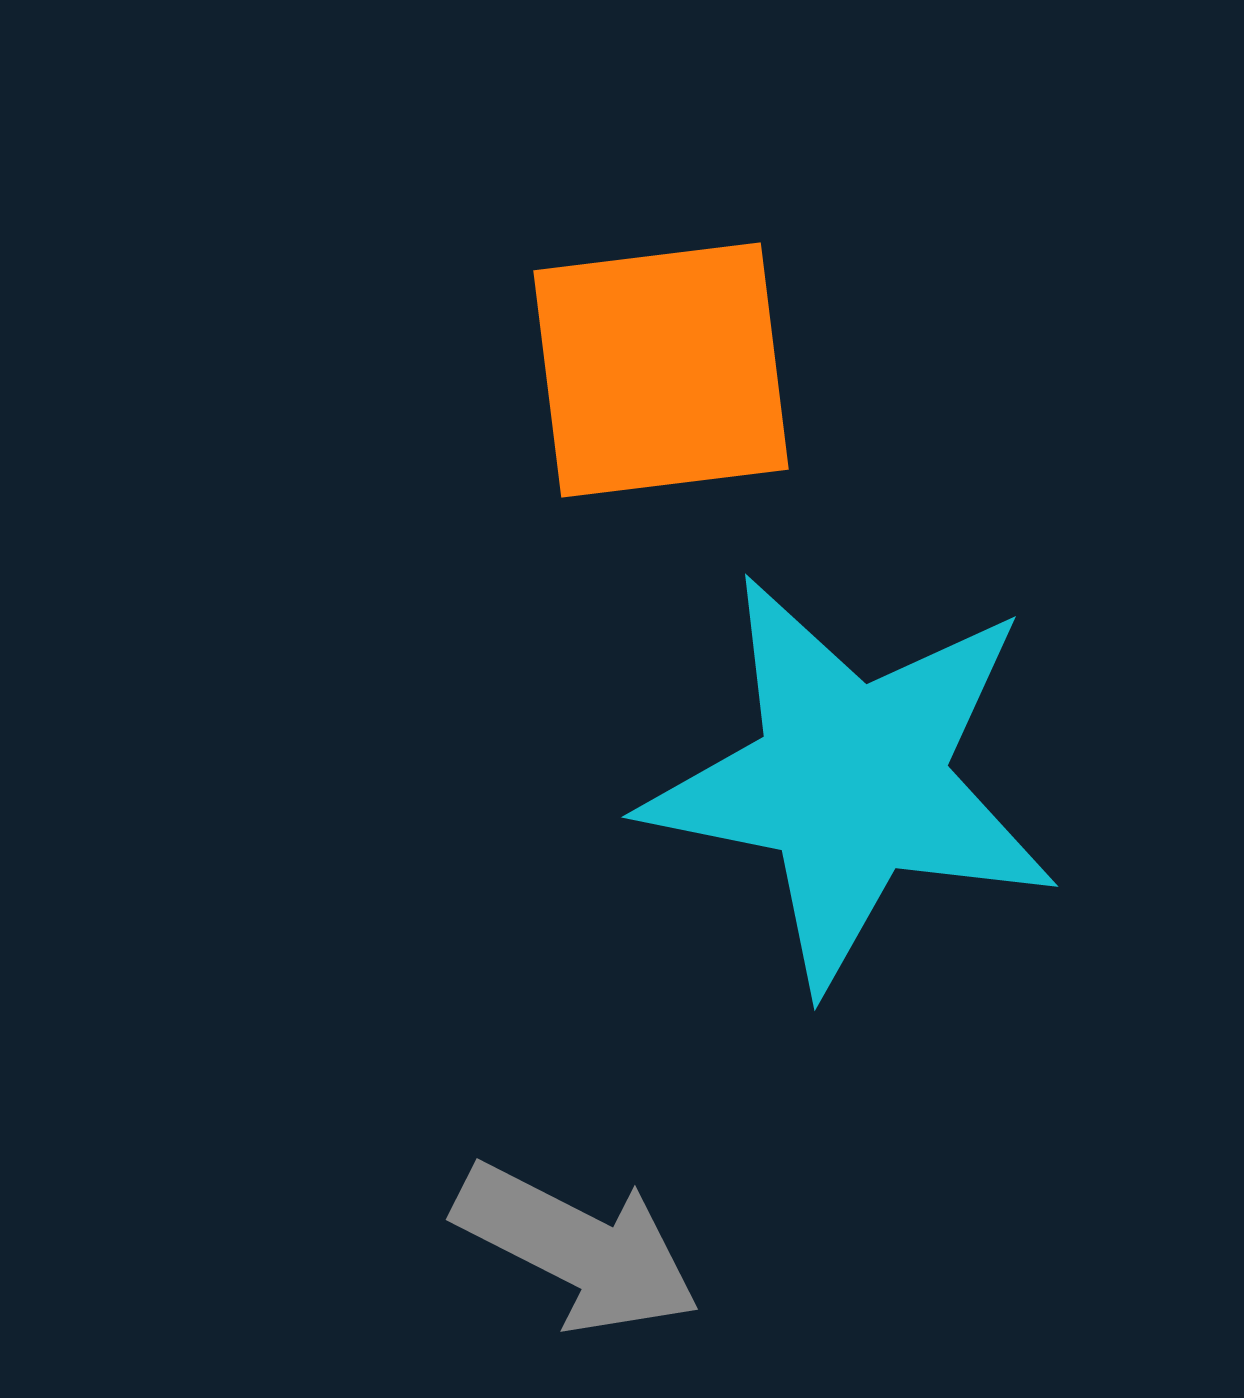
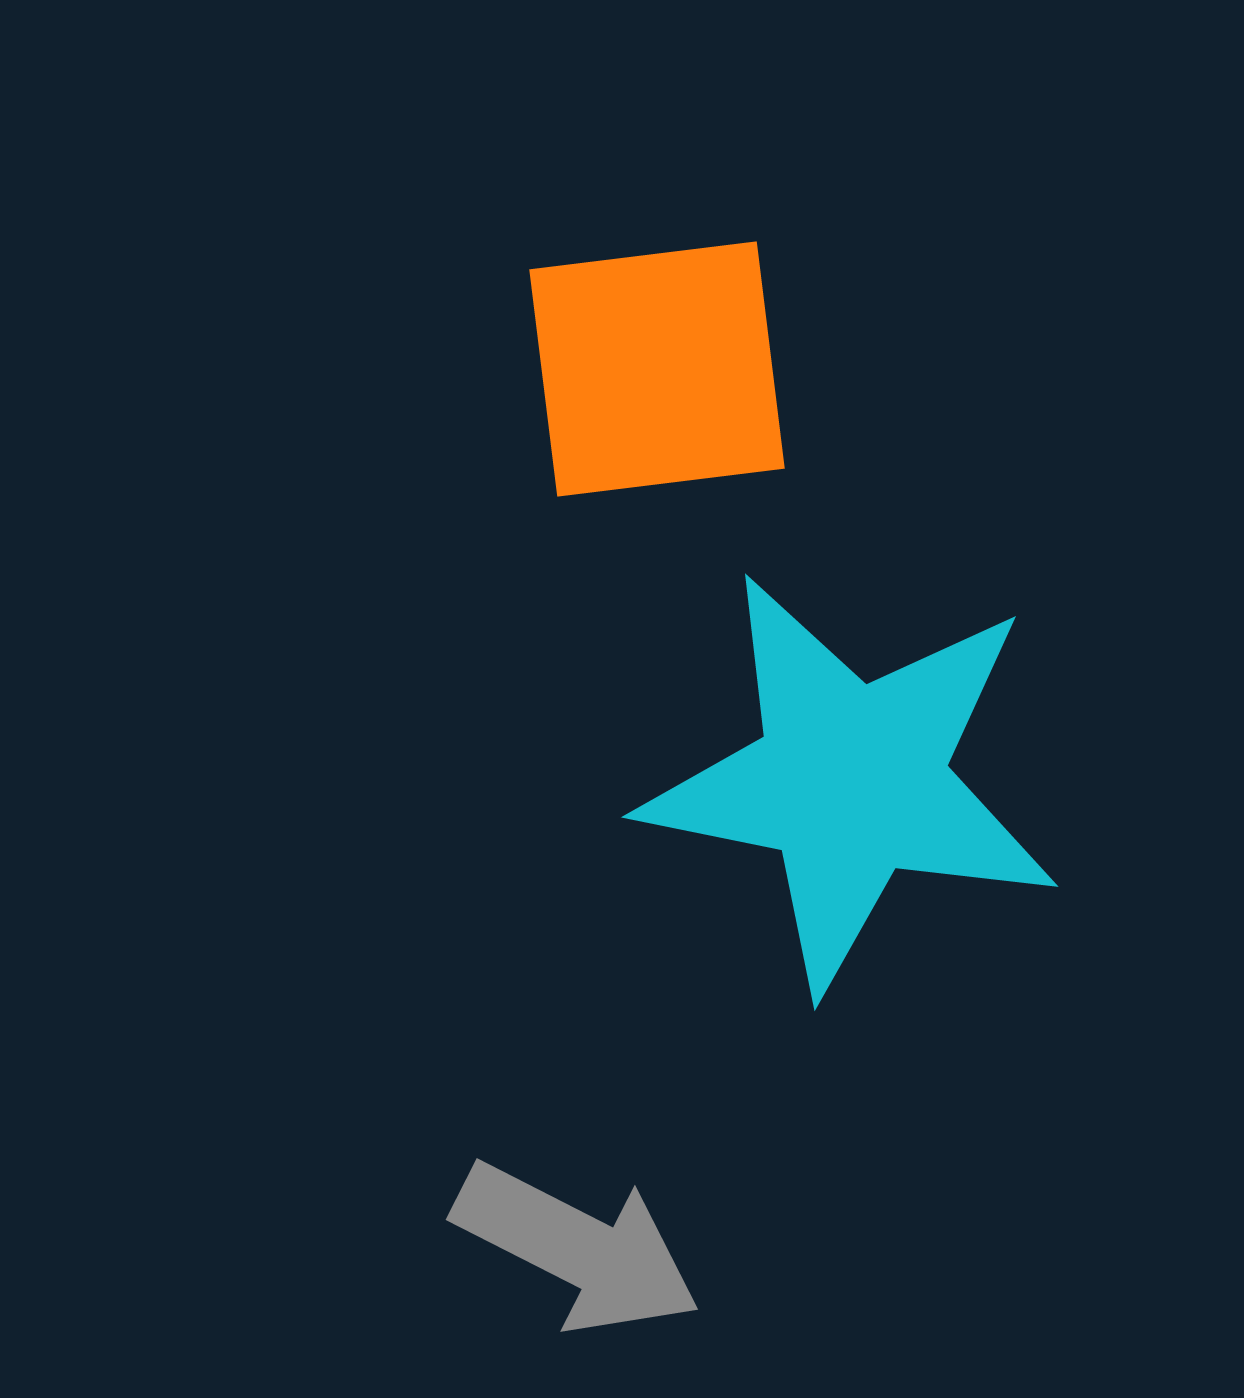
orange square: moved 4 px left, 1 px up
